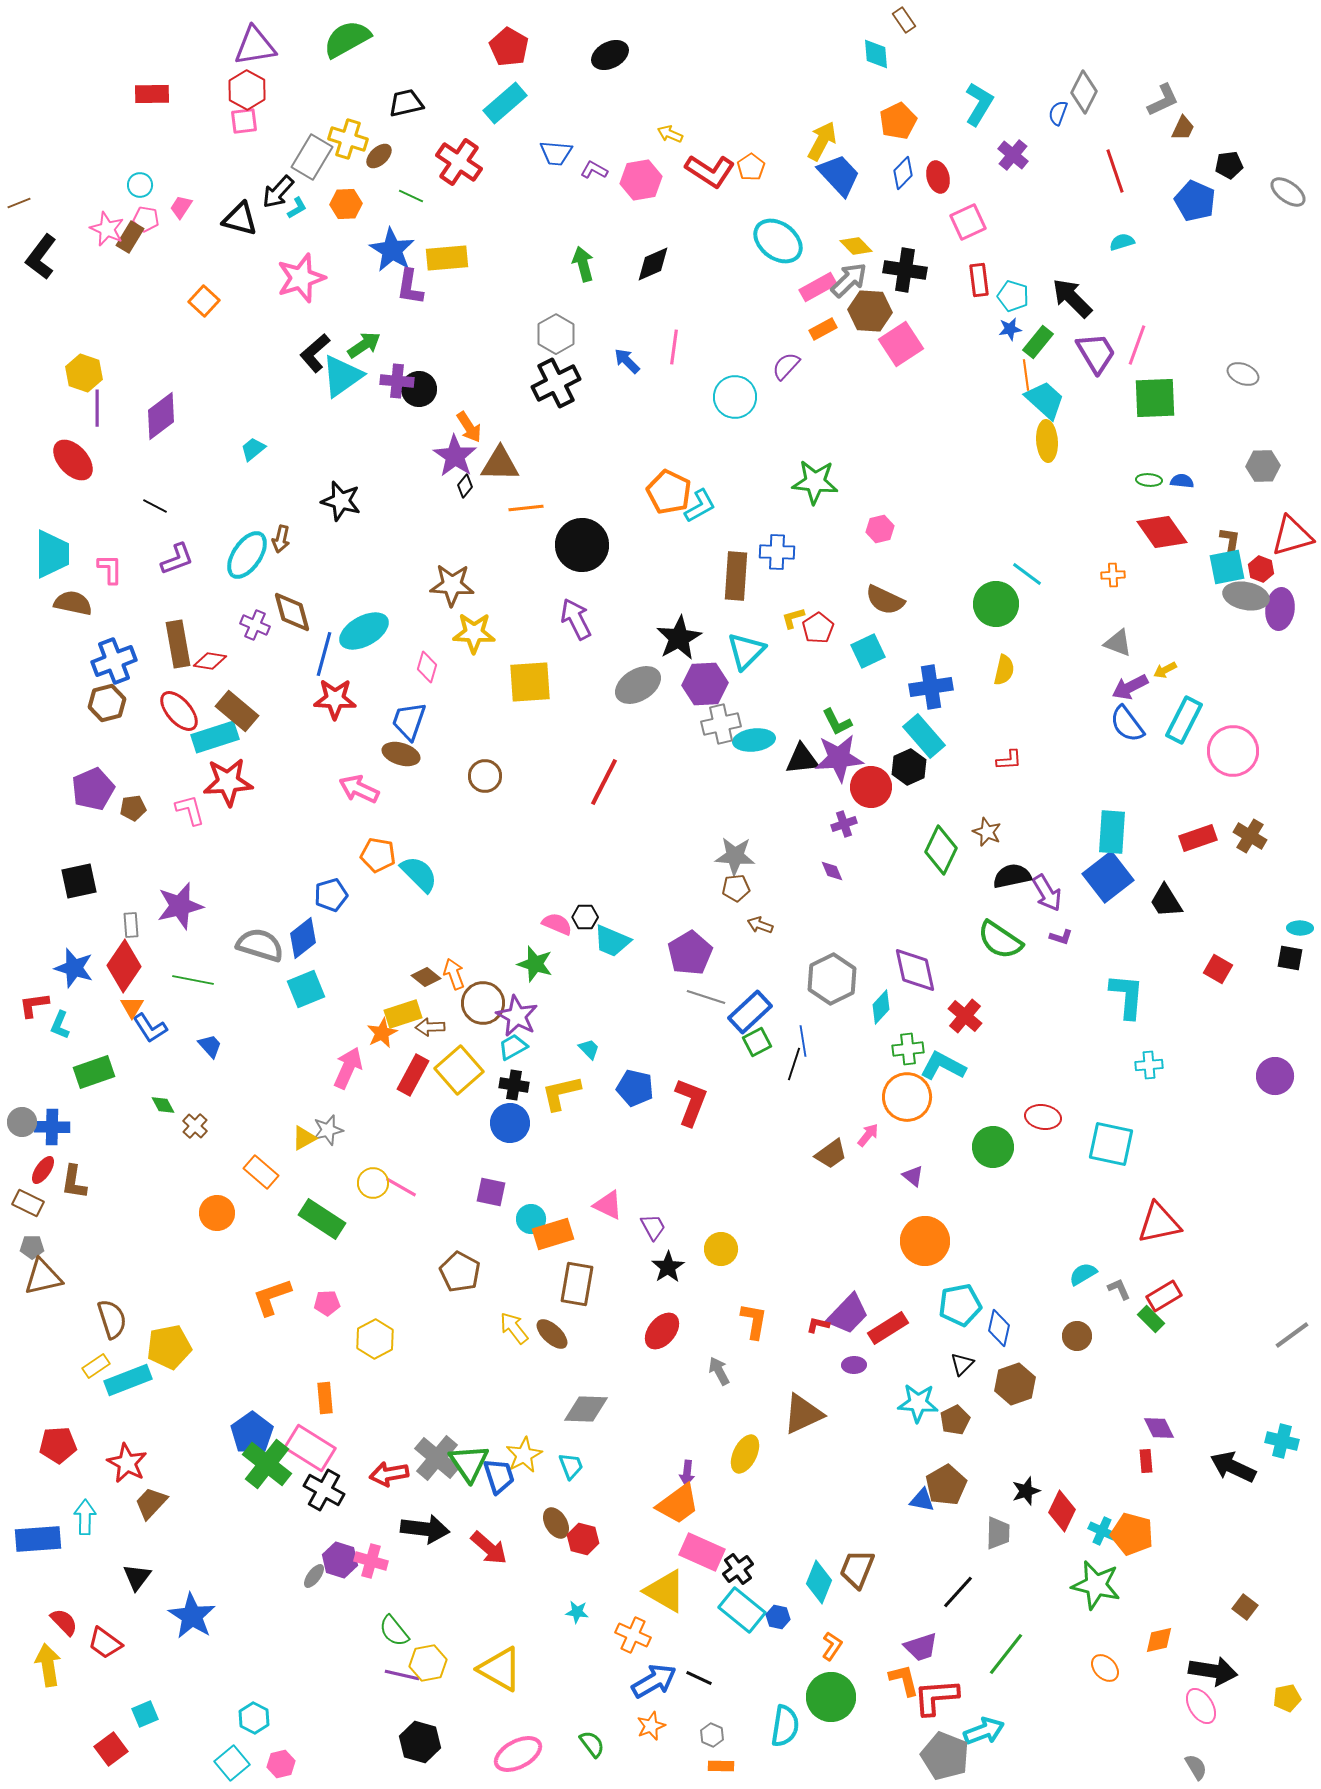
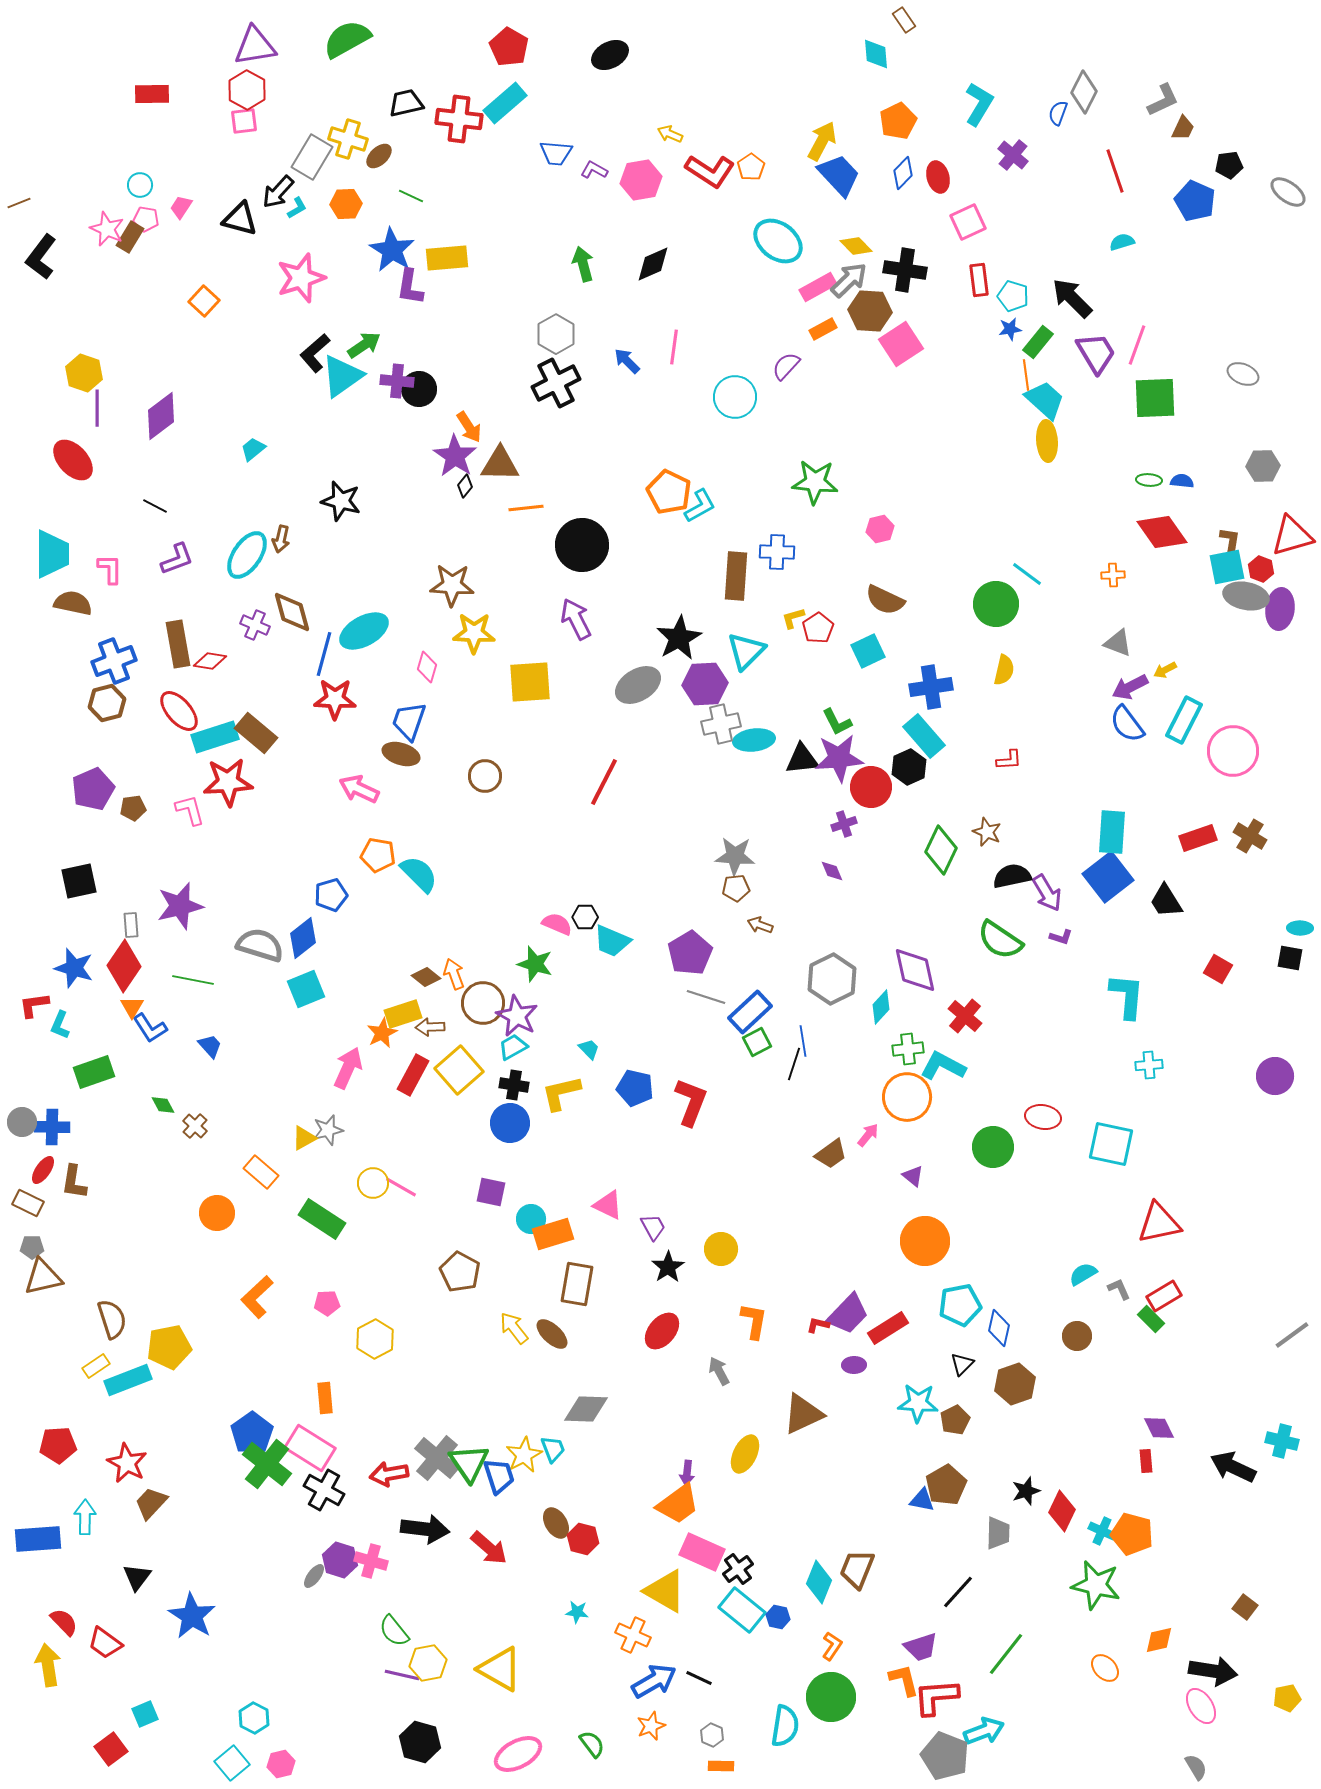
red cross at (459, 162): moved 43 px up; rotated 27 degrees counterclockwise
brown rectangle at (237, 711): moved 19 px right, 22 px down
orange L-shape at (272, 1297): moved 15 px left; rotated 24 degrees counterclockwise
cyan trapezoid at (571, 1466): moved 18 px left, 17 px up
